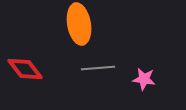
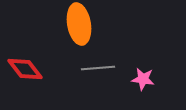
pink star: moved 1 px left
